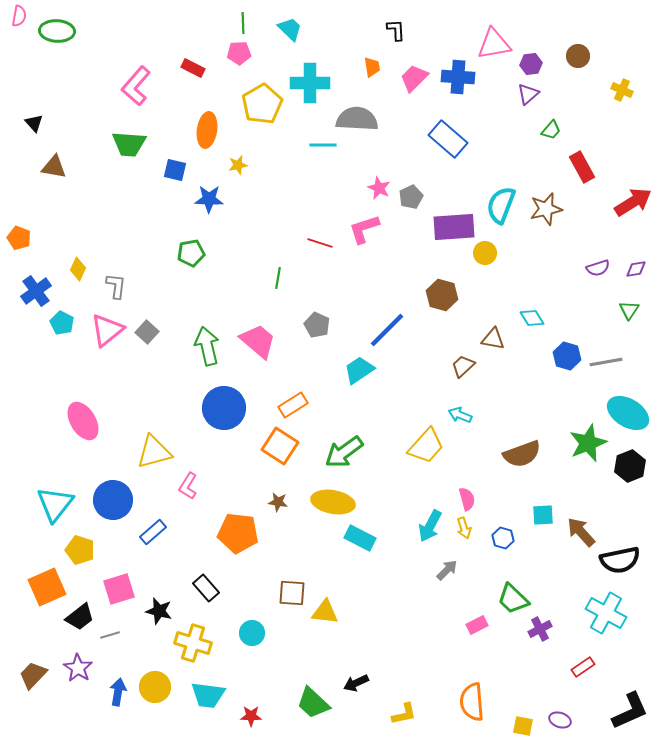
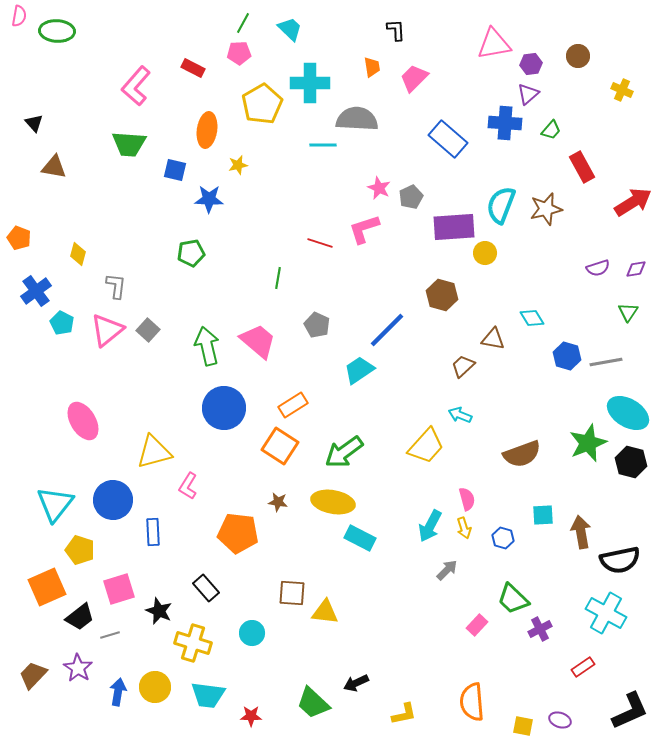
green line at (243, 23): rotated 30 degrees clockwise
blue cross at (458, 77): moved 47 px right, 46 px down
yellow diamond at (78, 269): moved 15 px up; rotated 10 degrees counterclockwise
green triangle at (629, 310): moved 1 px left, 2 px down
gray square at (147, 332): moved 1 px right, 2 px up
black hexagon at (630, 466): moved 1 px right, 4 px up; rotated 24 degrees counterclockwise
blue rectangle at (153, 532): rotated 52 degrees counterclockwise
brown arrow at (581, 532): rotated 32 degrees clockwise
black star at (159, 611): rotated 8 degrees clockwise
pink rectangle at (477, 625): rotated 20 degrees counterclockwise
